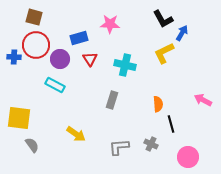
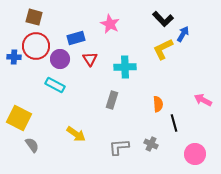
black L-shape: rotated 15 degrees counterclockwise
pink star: rotated 24 degrees clockwise
blue arrow: moved 1 px right, 1 px down
blue rectangle: moved 3 px left
red circle: moved 1 px down
yellow L-shape: moved 1 px left, 4 px up
cyan cross: moved 2 px down; rotated 15 degrees counterclockwise
yellow square: rotated 20 degrees clockwise
black line: moved 3 px right, 1 px up
pink circle: moved 7 px right, 3 px up
